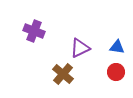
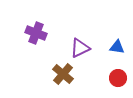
purple cross: moved 2 px right, 2 px down
red circle: moved 2 px right, 6 px down
